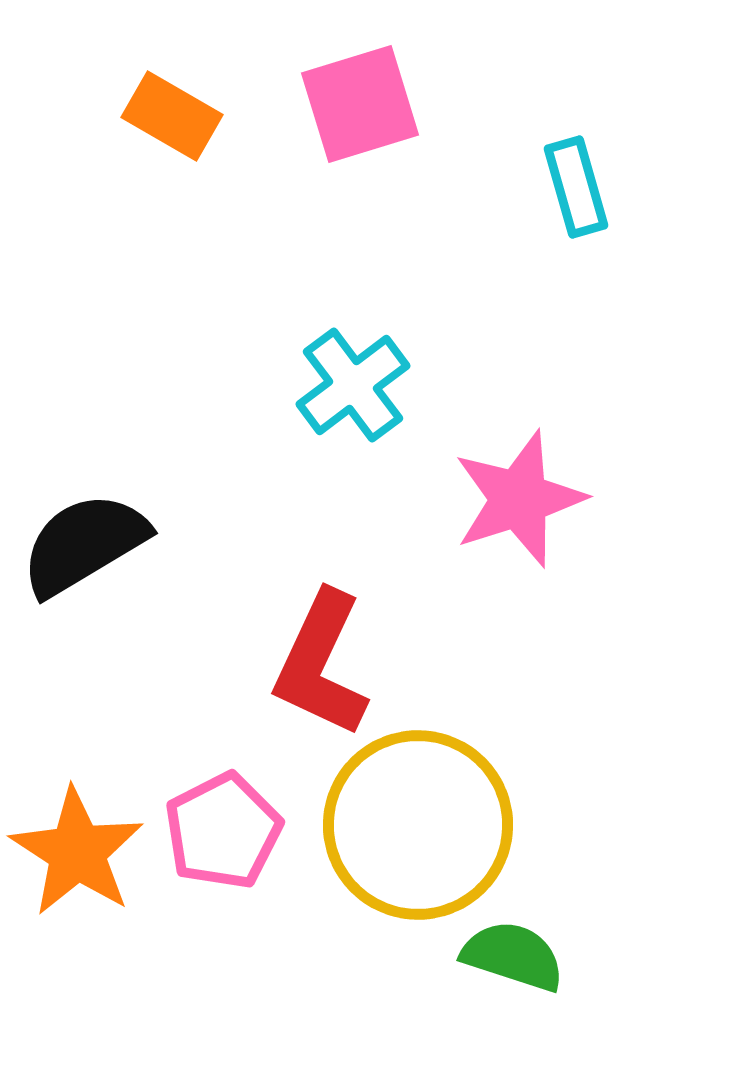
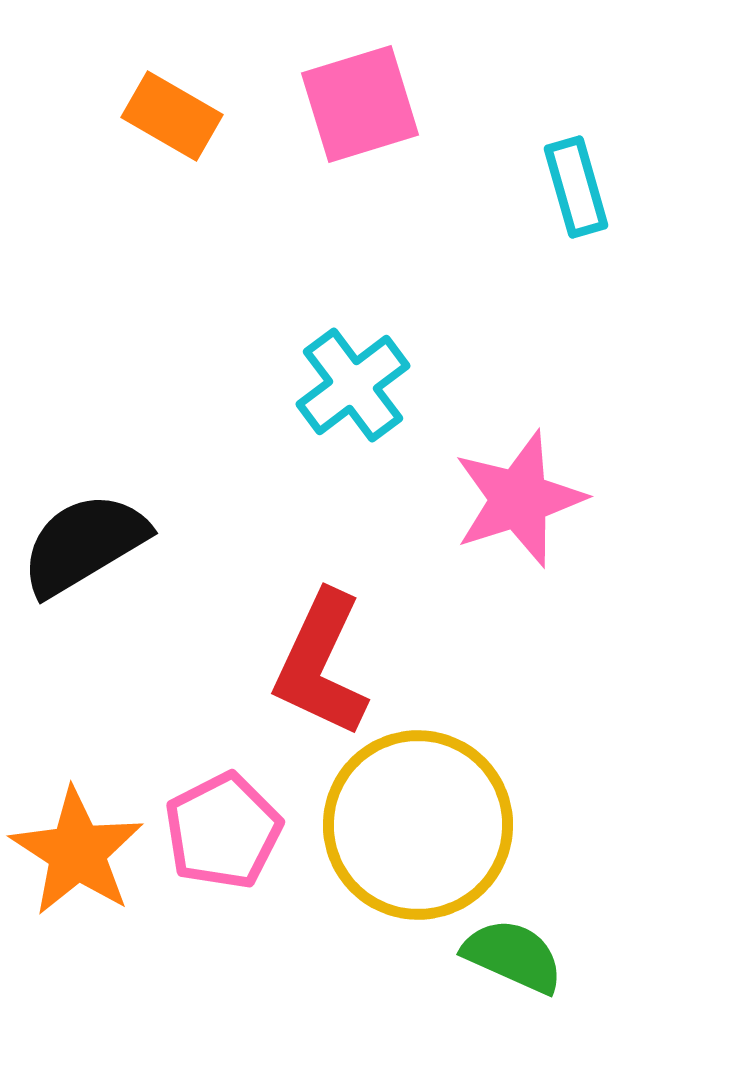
green semicircle: rotated 6 degrees clockwise
